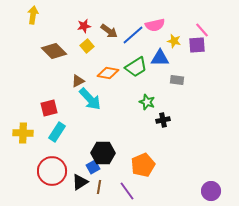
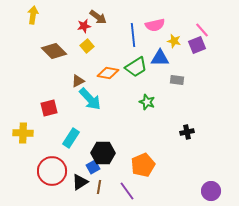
brown arrow: moved 11 px left, 14 px up
blue line: rotated 55 degrees counterclockwise
purple square: rotated 18 degrees counterclockwise
black cross: moved 24 px right, 12 px down
cyan rectangle: moved 14 px right, 6 px down
